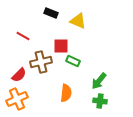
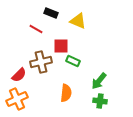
red line: moved 13 px right, 7 px up
